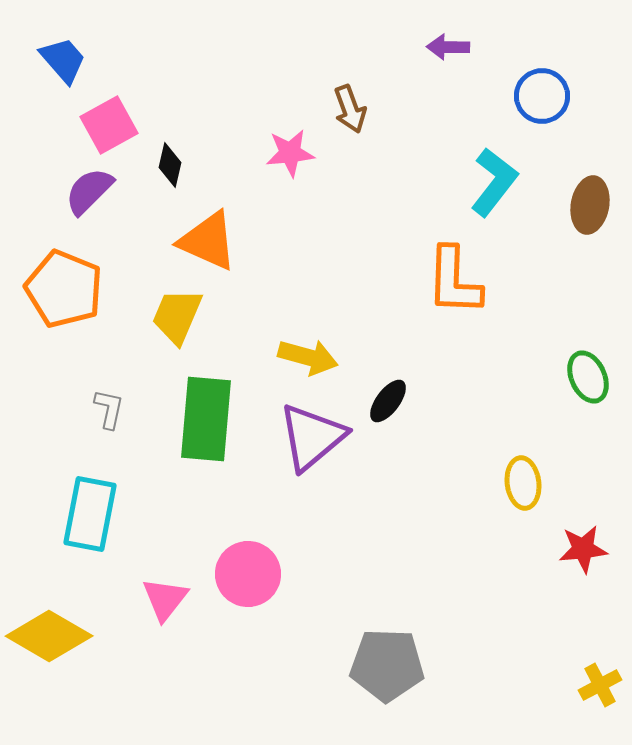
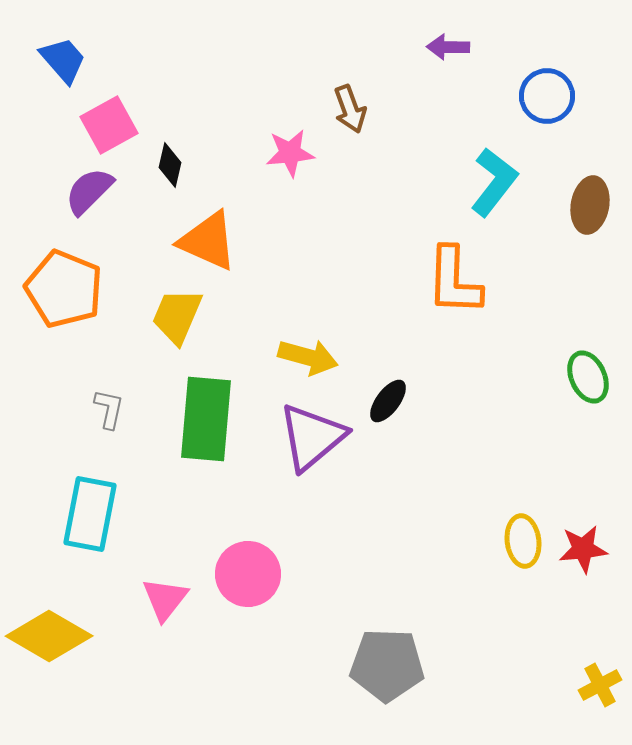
blue circle: moved 5 px right
yellow ellipse: moved 58 px down
